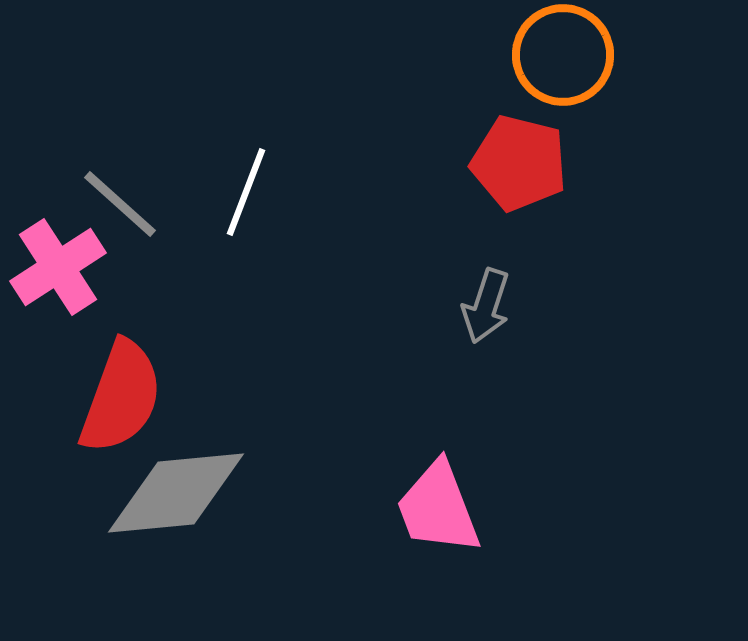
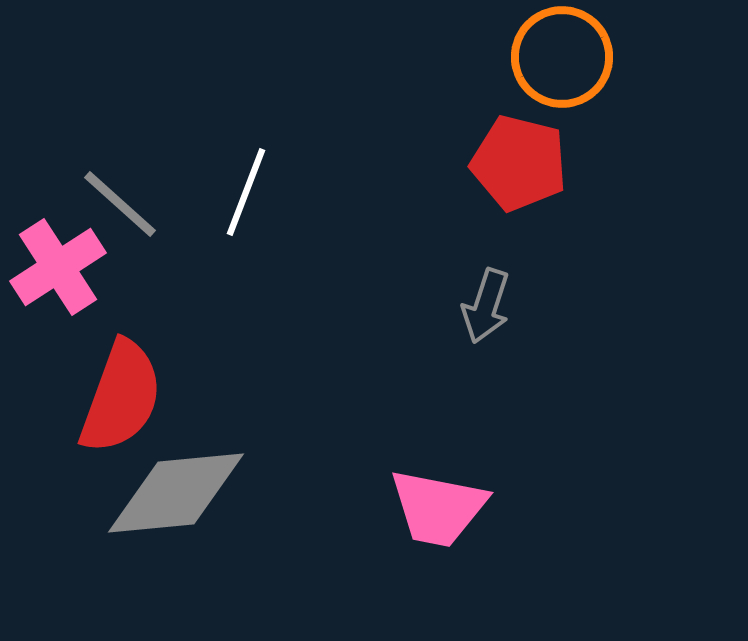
orange circle: moved 1 px left, 2 px down
pink trapezoid: rotated 58 degrees counterclockwise
